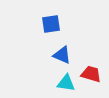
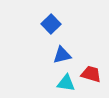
blue square: rotated 36 degrees counterclockwise
blue triangle: rotated 36 degrees counterclockwise
